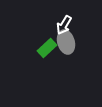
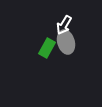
green rectangle: rotated 18 degrees counterclockwise
